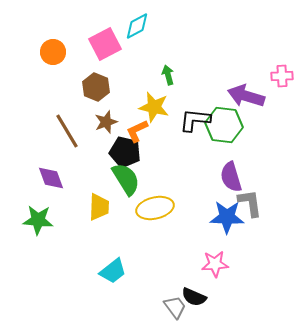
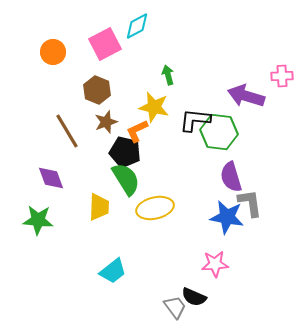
brown hexagon: moved 1 px right, 3 px down
green hexagon: moved 5 px left, 7 px down
blue star: rotated 8 degrees clockwise
